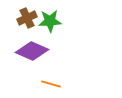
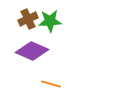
brown cross: moved 1 px right, 1 px down
